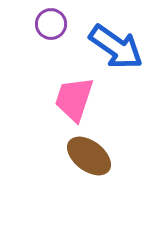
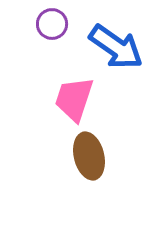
purple circle: moved 1 px right
brown ellipse: rotated 39 degrees clockwise
